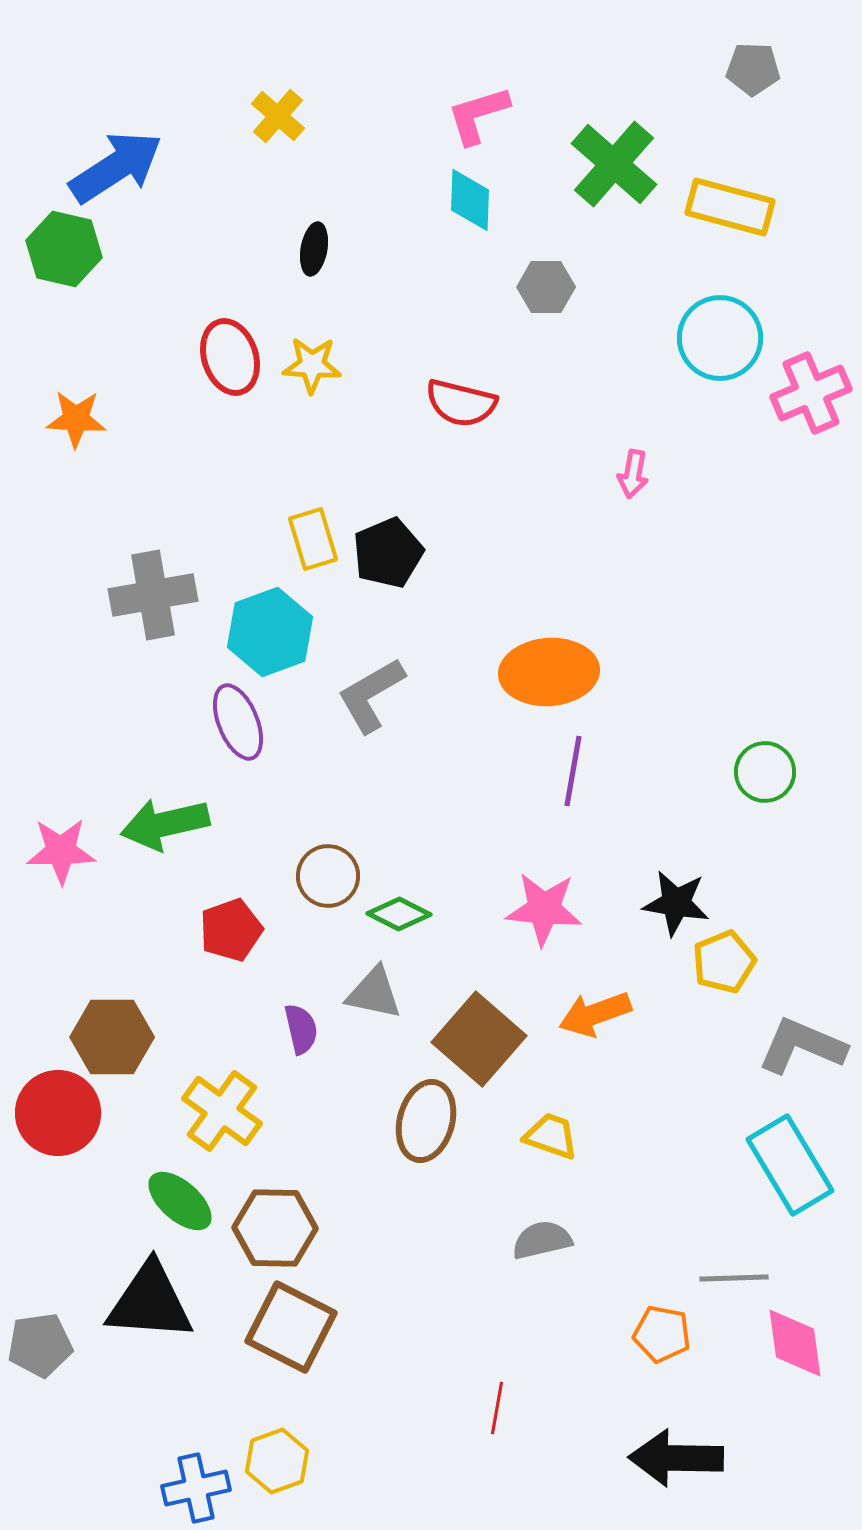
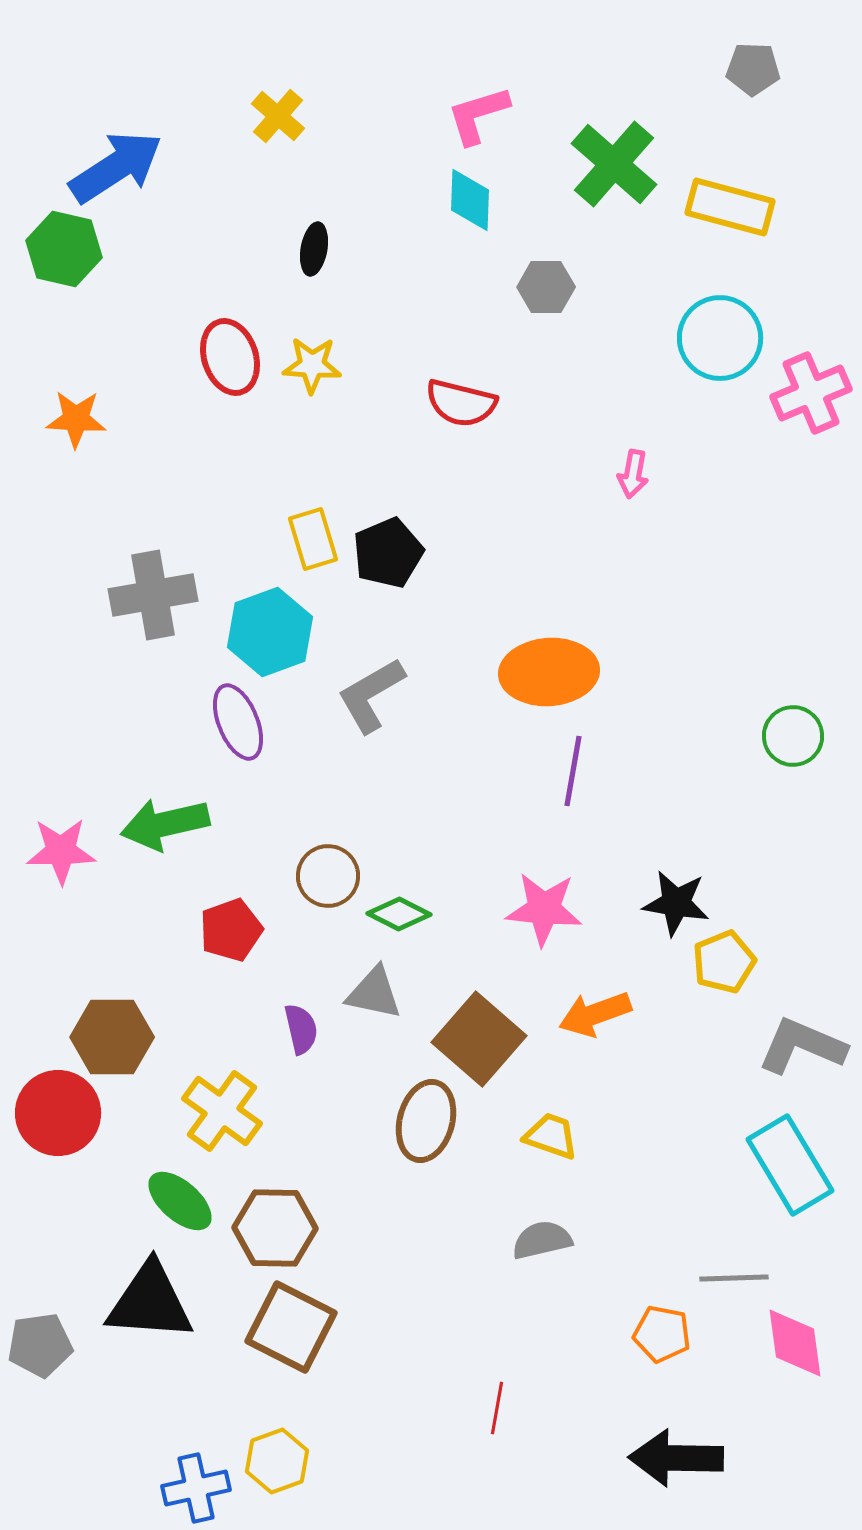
green circle at (765, 772): moved 28 px right, 36 px up
